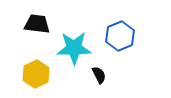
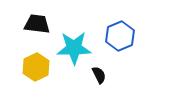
yellow hexagon: moved 7 px up
